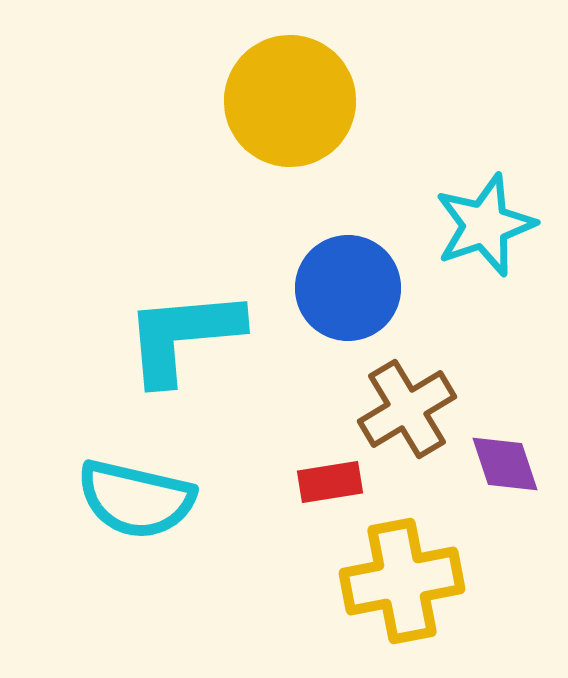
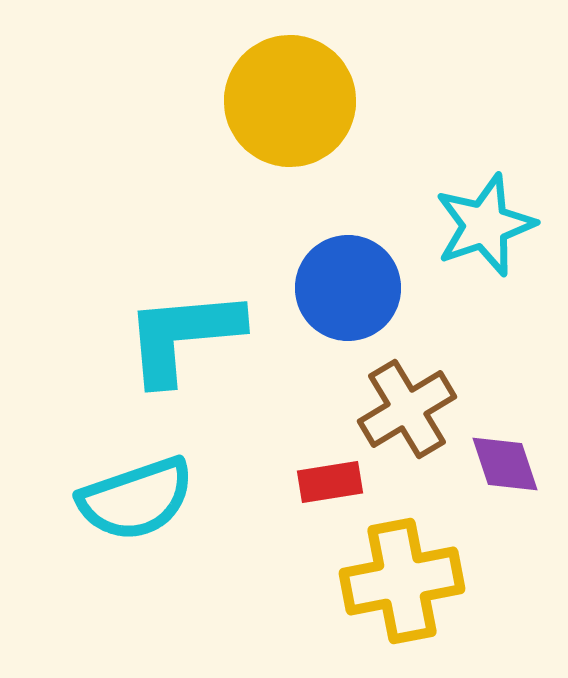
cyan semicircle: rotated 32 degrees counterclockwise
